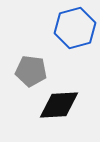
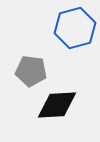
black diamond: moved 2 px left
